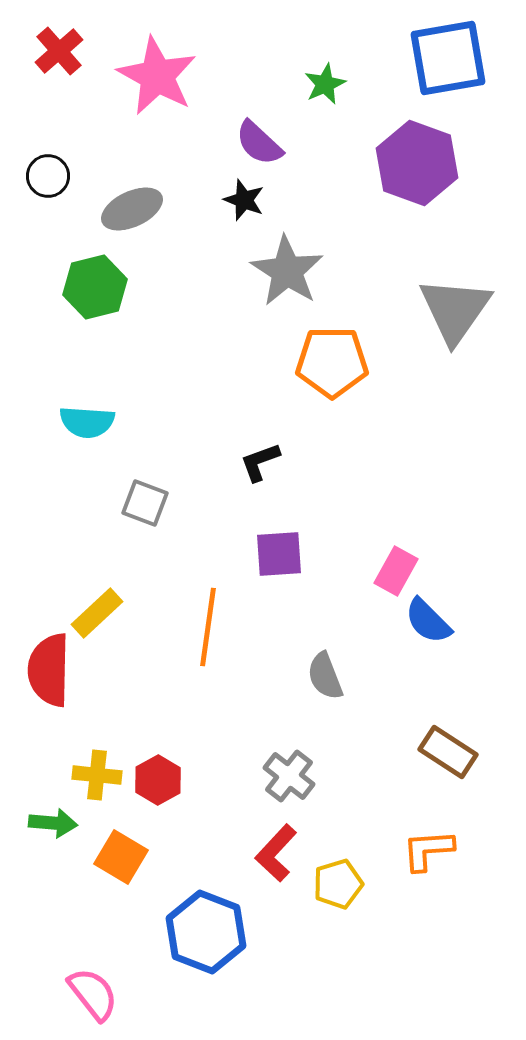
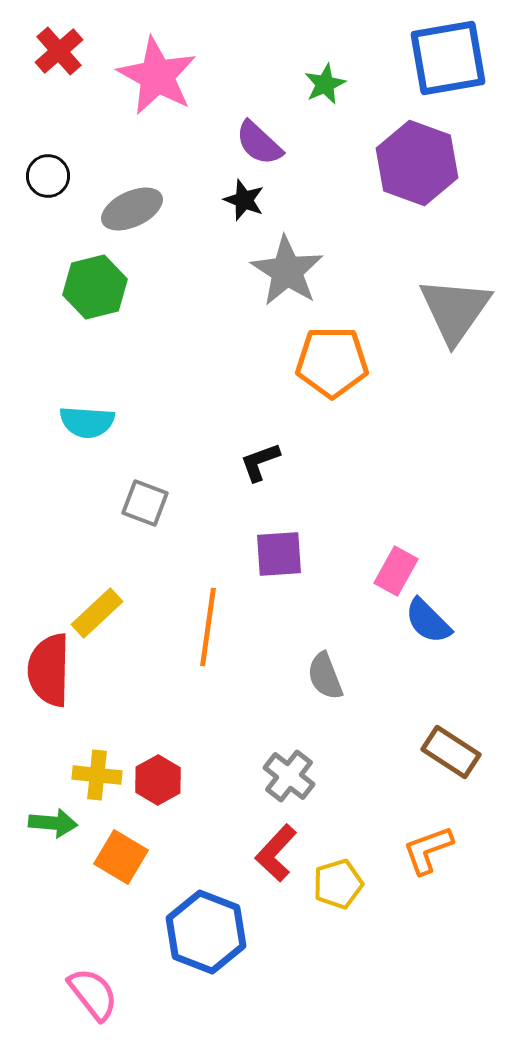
brown rectangle: moved 3 px right
orange L-shape: rotated 16 degrees counterclockwise
